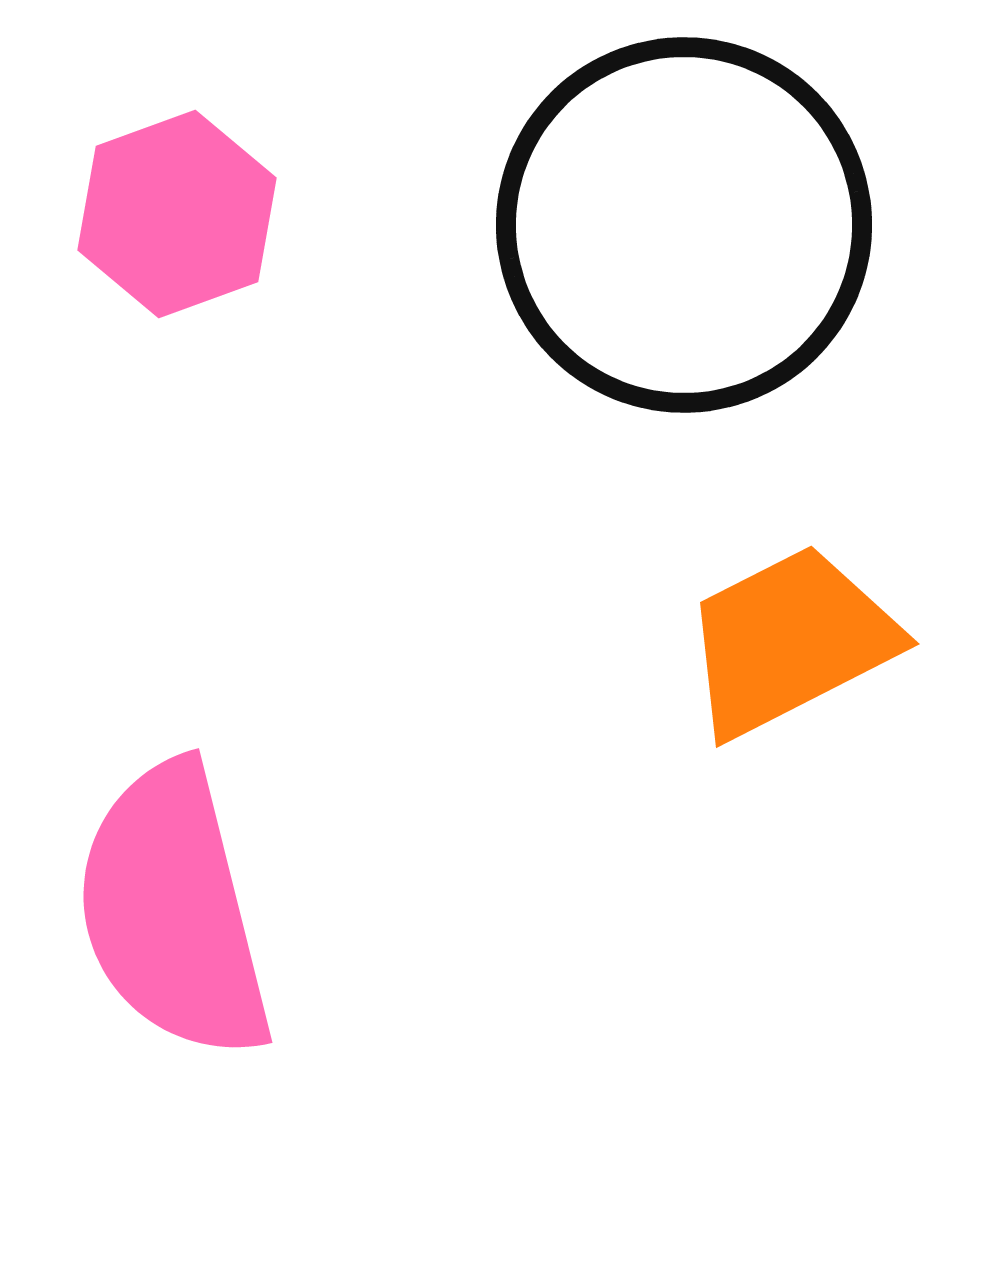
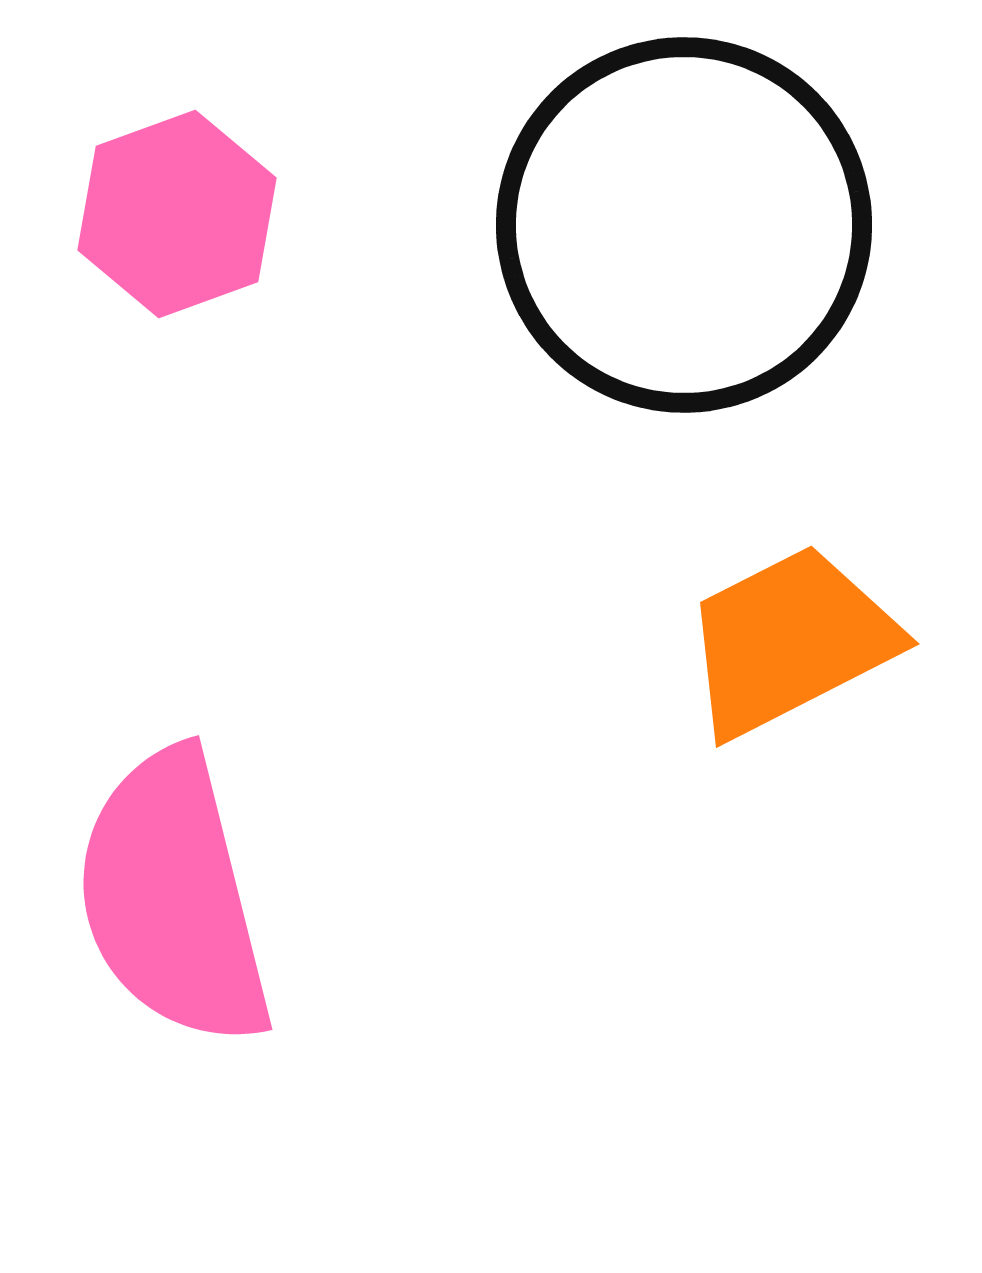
pink semicircle: moved 13 px up
